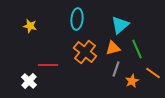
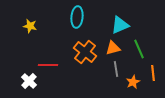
cyan ellipse: moved 2 px up
cyan triangle: rotated 18 degrees clockwise
green line: moved 2 px right
gray line: rotated 28 degrees counterclockwise
orange line: rotated 49 degrees clockwise
orange star: moved 1 px right, 1 px down
